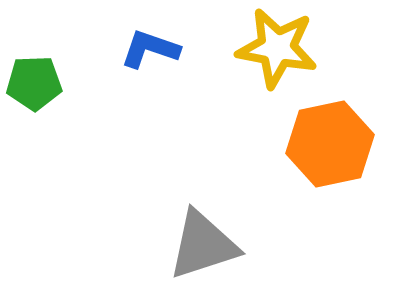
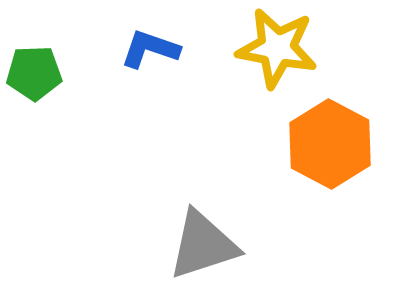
green pentagon: moved 10 px up
orange hexagon: rotated 20 degrees counterclockwise
